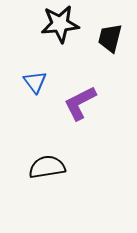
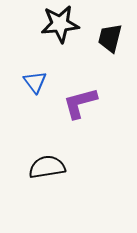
purple L-shape: rotated 12 degrees clockwise
